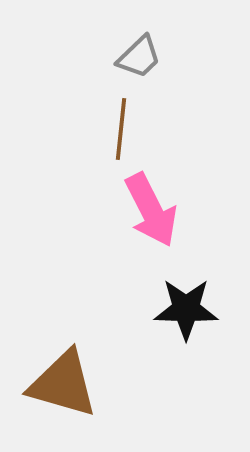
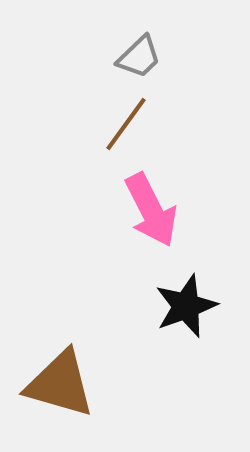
brown line: moved 5 px right, 5 px up; rotated 30 degrees clockwise
black star: moved 3 px up; rotated 22 degrees counterclockwise
brown triangle: moved 3 px left
